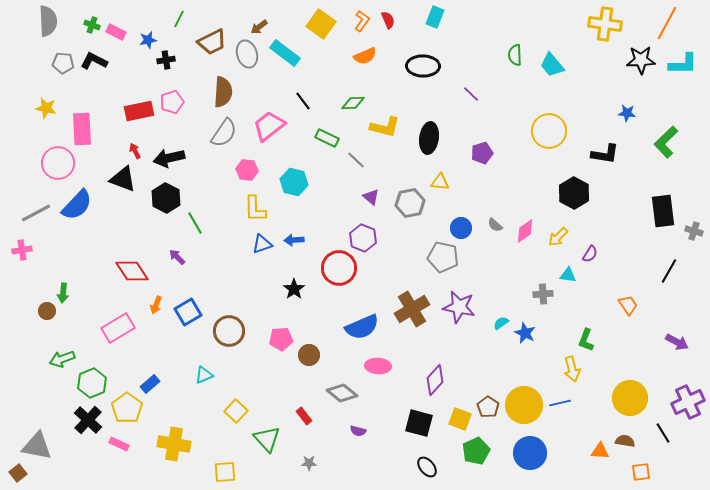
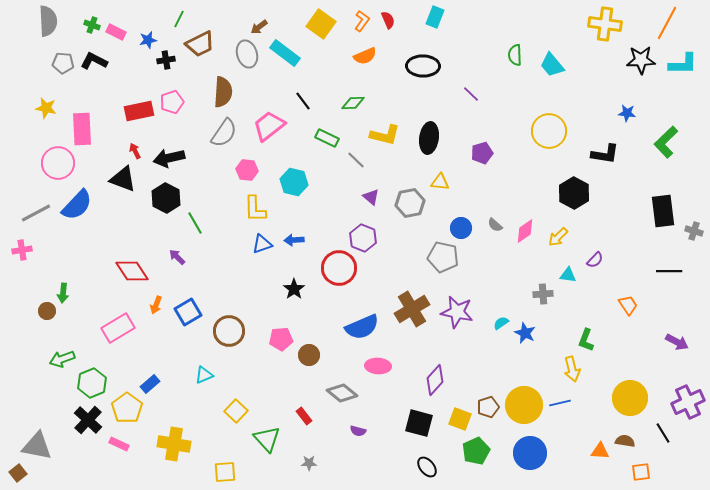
brown trapezoid at (212, 42): moved 12 px left, 2 px down
yellow L-shape at (385, 127): moved 8 px down
purple semicircle at (590, 254): moved 5 px right, 6 px down; rotated 12 degrees clockwise
black line at (669, 271): rotated 60 degrees clockwise
purple star at (459, 307): moved 2 px left, 5 px down
brown pentagon at (488, 407): rotated 20 degrees clockwise
